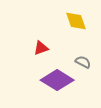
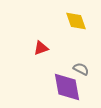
gray semicircle: moved 2 px left, 7 px down
purple diamond: moved 10 px right, 7 px down; rotated 48 degrees clockwise
